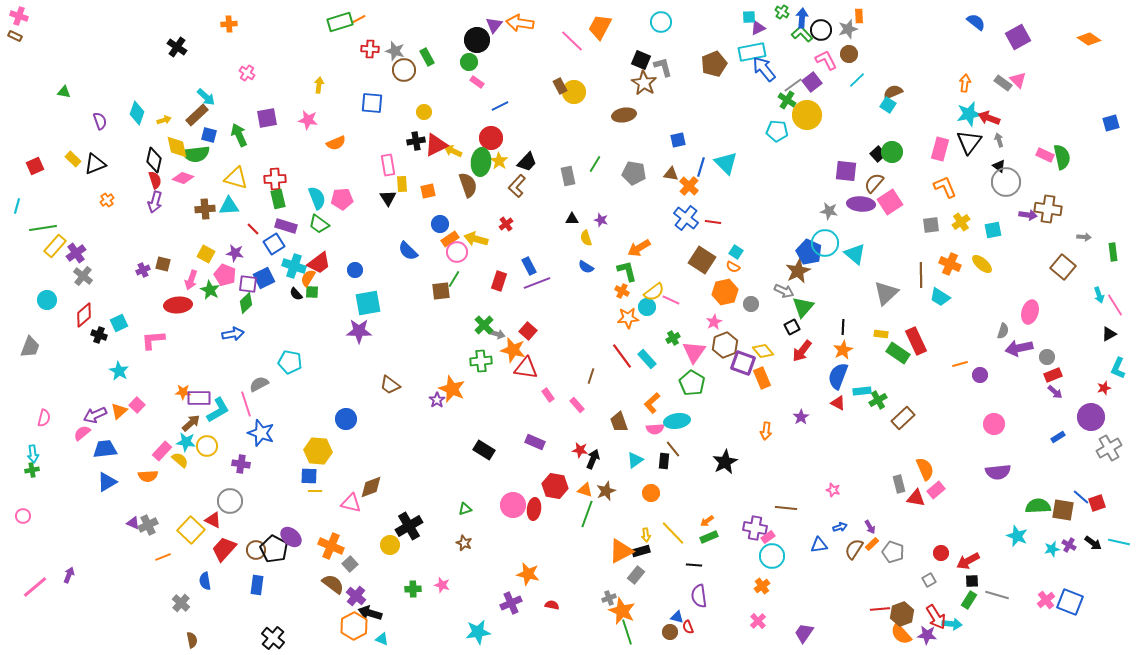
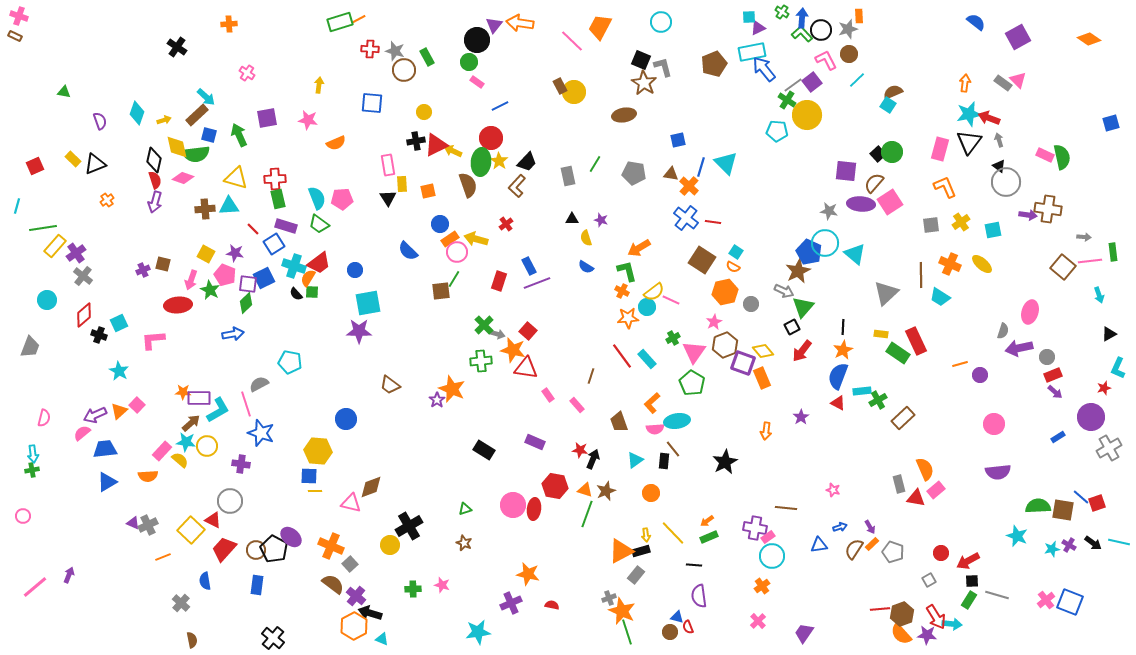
pink line at (1115, 305): moved 25 px left, 44 px up; rotated 65 degrees counterclockwise
